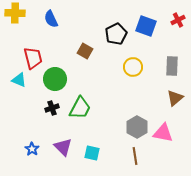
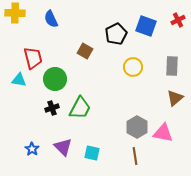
cyan triangle: rotated 14 degrees counterclockwise
